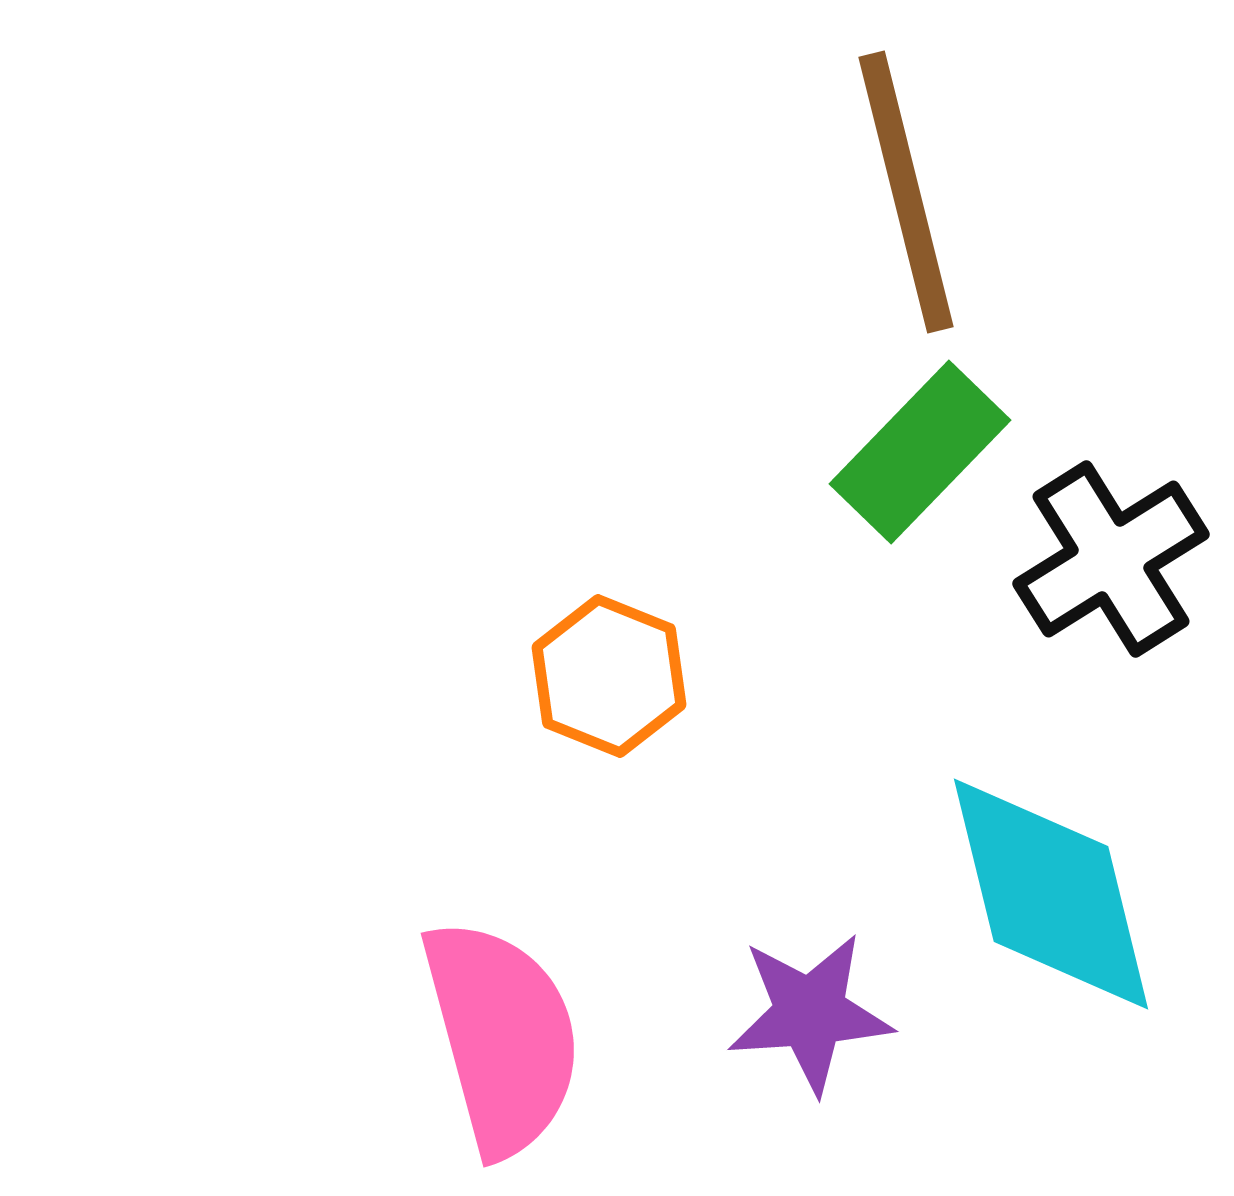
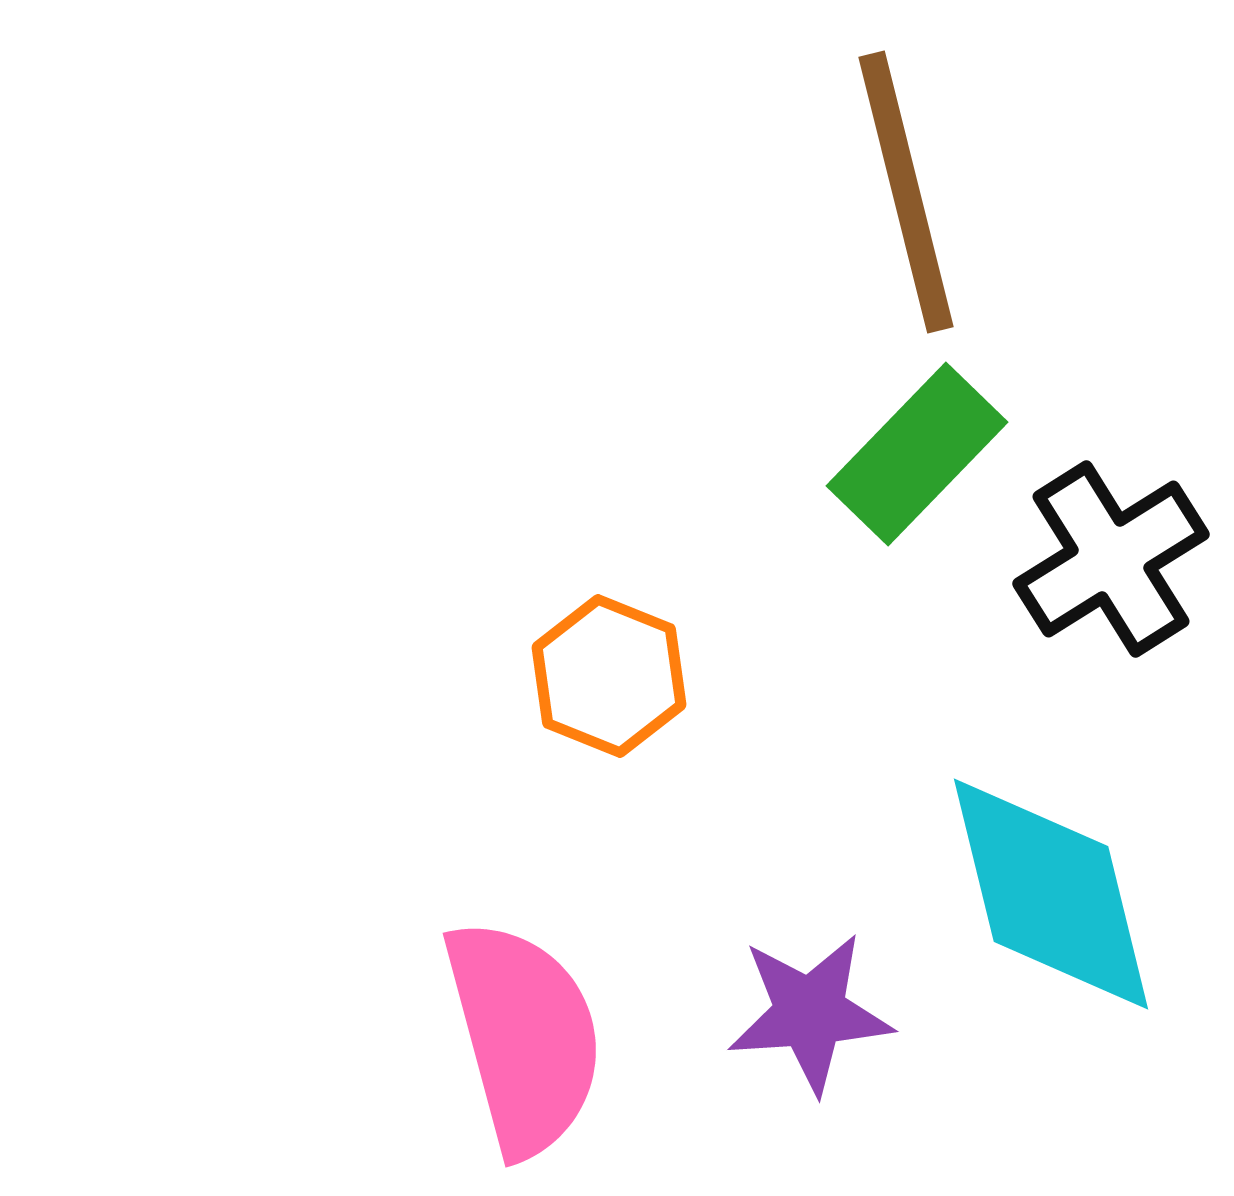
green rectangle: moved 3 px left, 2 px down
pink semicircle: moved 22 px right
